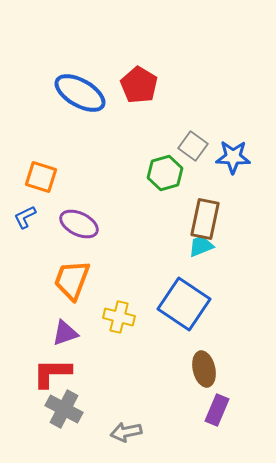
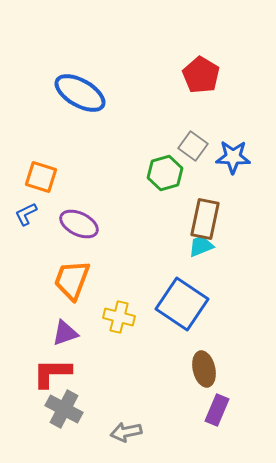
red pentagon: moved 62 px right, 10 px up
blue L-shape: moved 1 px right, 3 px up
blue square: moved 2 px left
